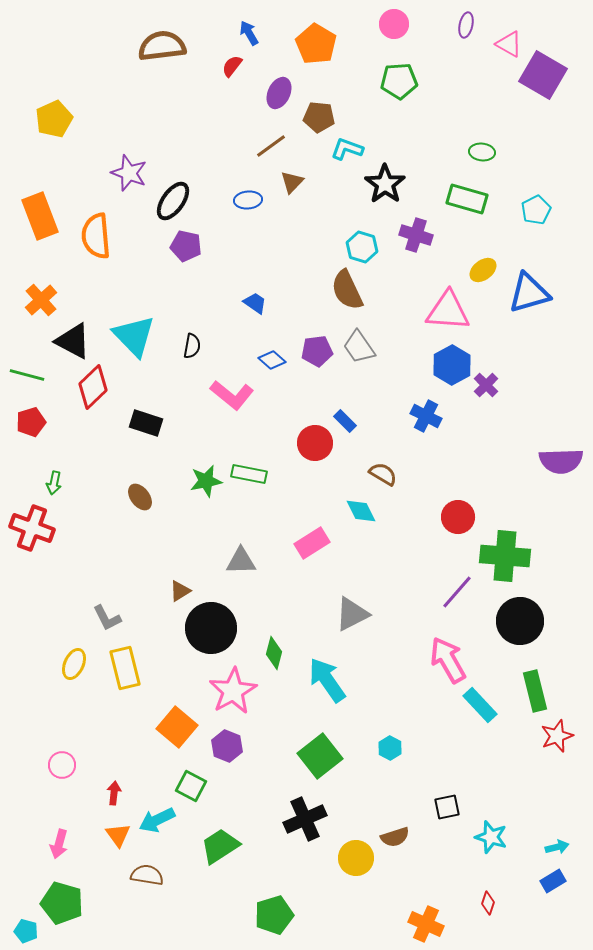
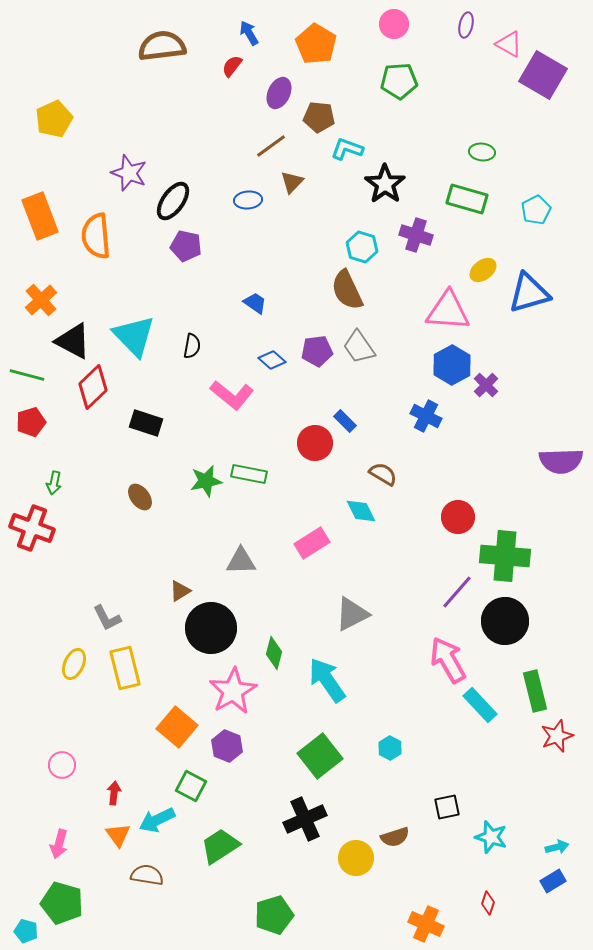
black circle at (520, 621): moved 15 px left
